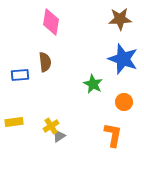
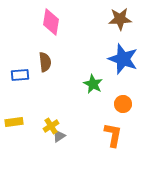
orange circle: moved 1 px left, 2 px down
